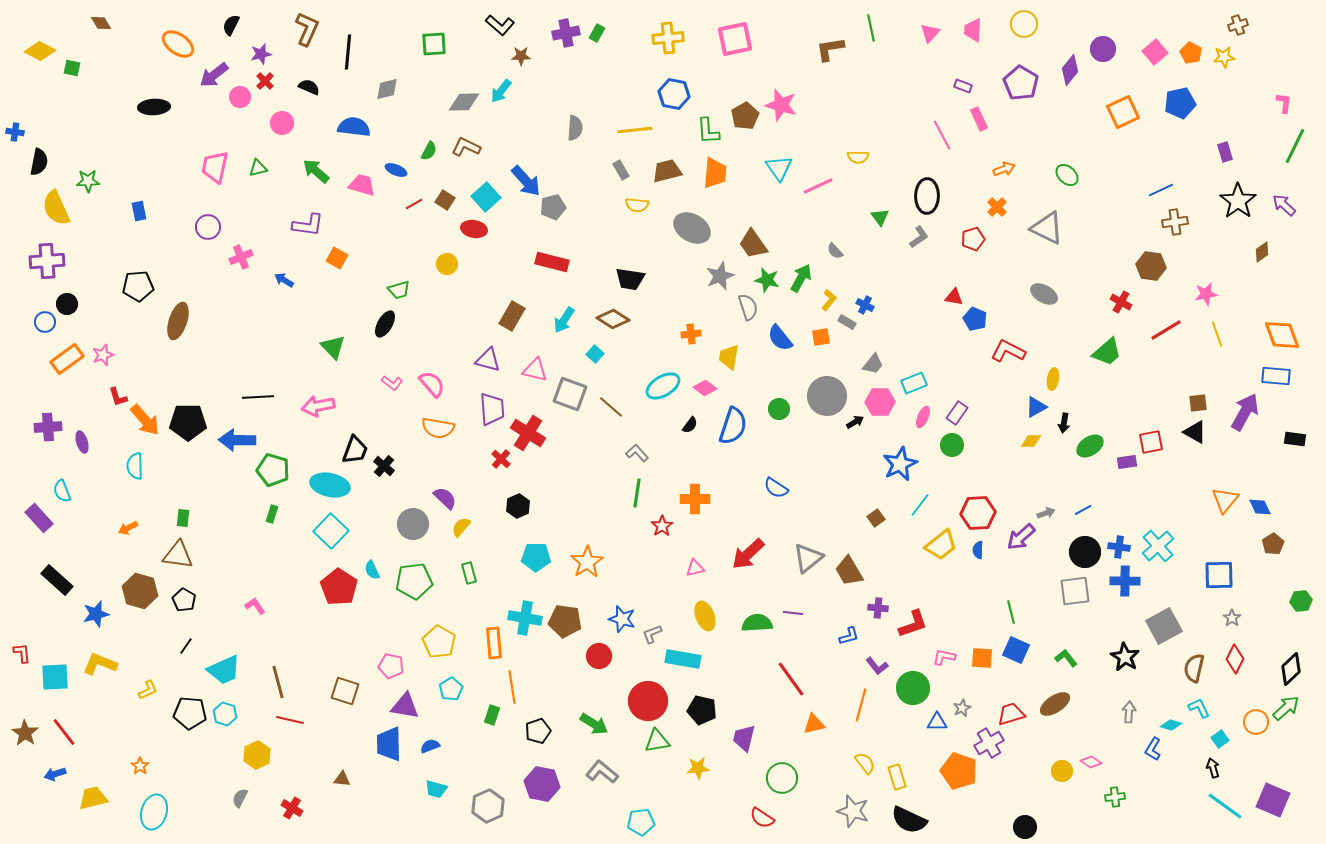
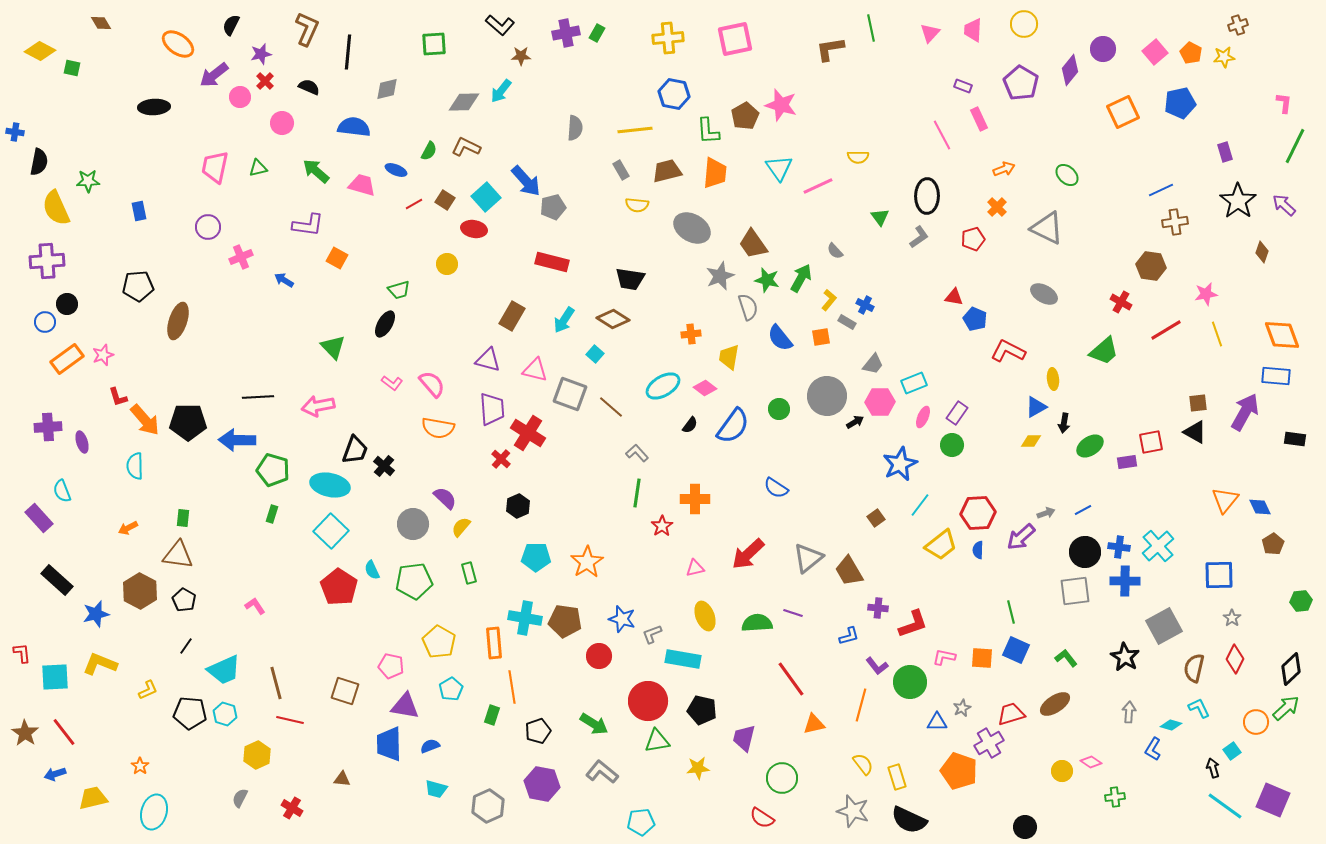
brown diamond at (1262, 252): rotated 35 degrees counterclockwise
green trapezoid at (1107, 352): moved 3 px left, 1 px up
yellow ellipse at (1053, 379): rotated 15 degrees counterclockwise
blue semicircle at (733, 426): rotated 18 degrees clockwise
brown hexagon at (140, 591): rotated 12 degrees clockwise
purple line at (793, 613): rotated 12 degrees clockwise
brown line at (278, 682): moved 2 px left, 1 px down
green circle at (913, 688): moved 3 px left, 6 px up
cyan square at (1220, 739): moved 12 px right, 12 px down
yellow semicircle at (865, 763): moved 2 px left, 1 px down
